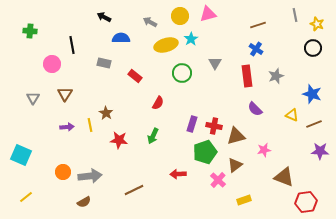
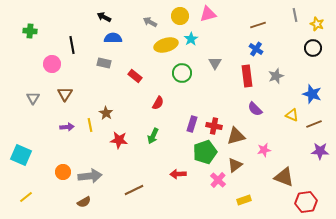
blue semicircle at (121, 38): moved 8 px left
